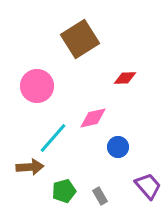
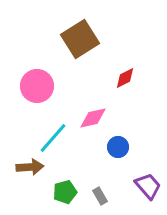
red diamond: rotated 25 degrees counterclockwise
green pentagon: moved 1 px right, 1 px down
